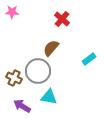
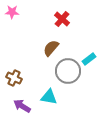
gray circle: moved 30 px right
